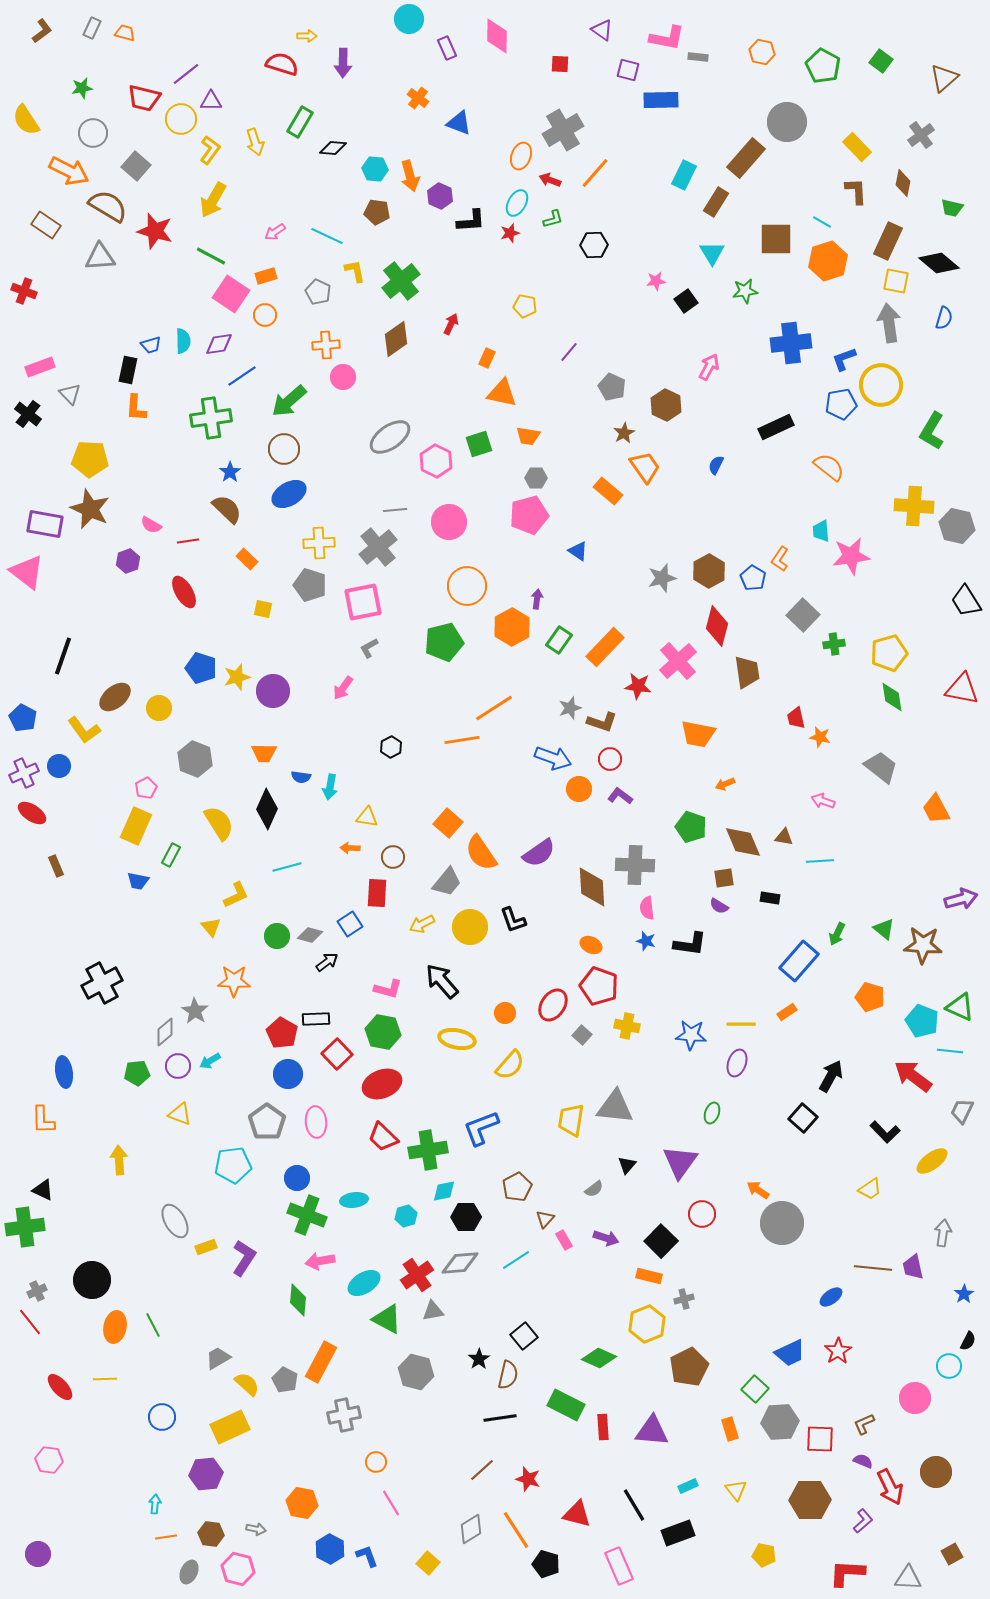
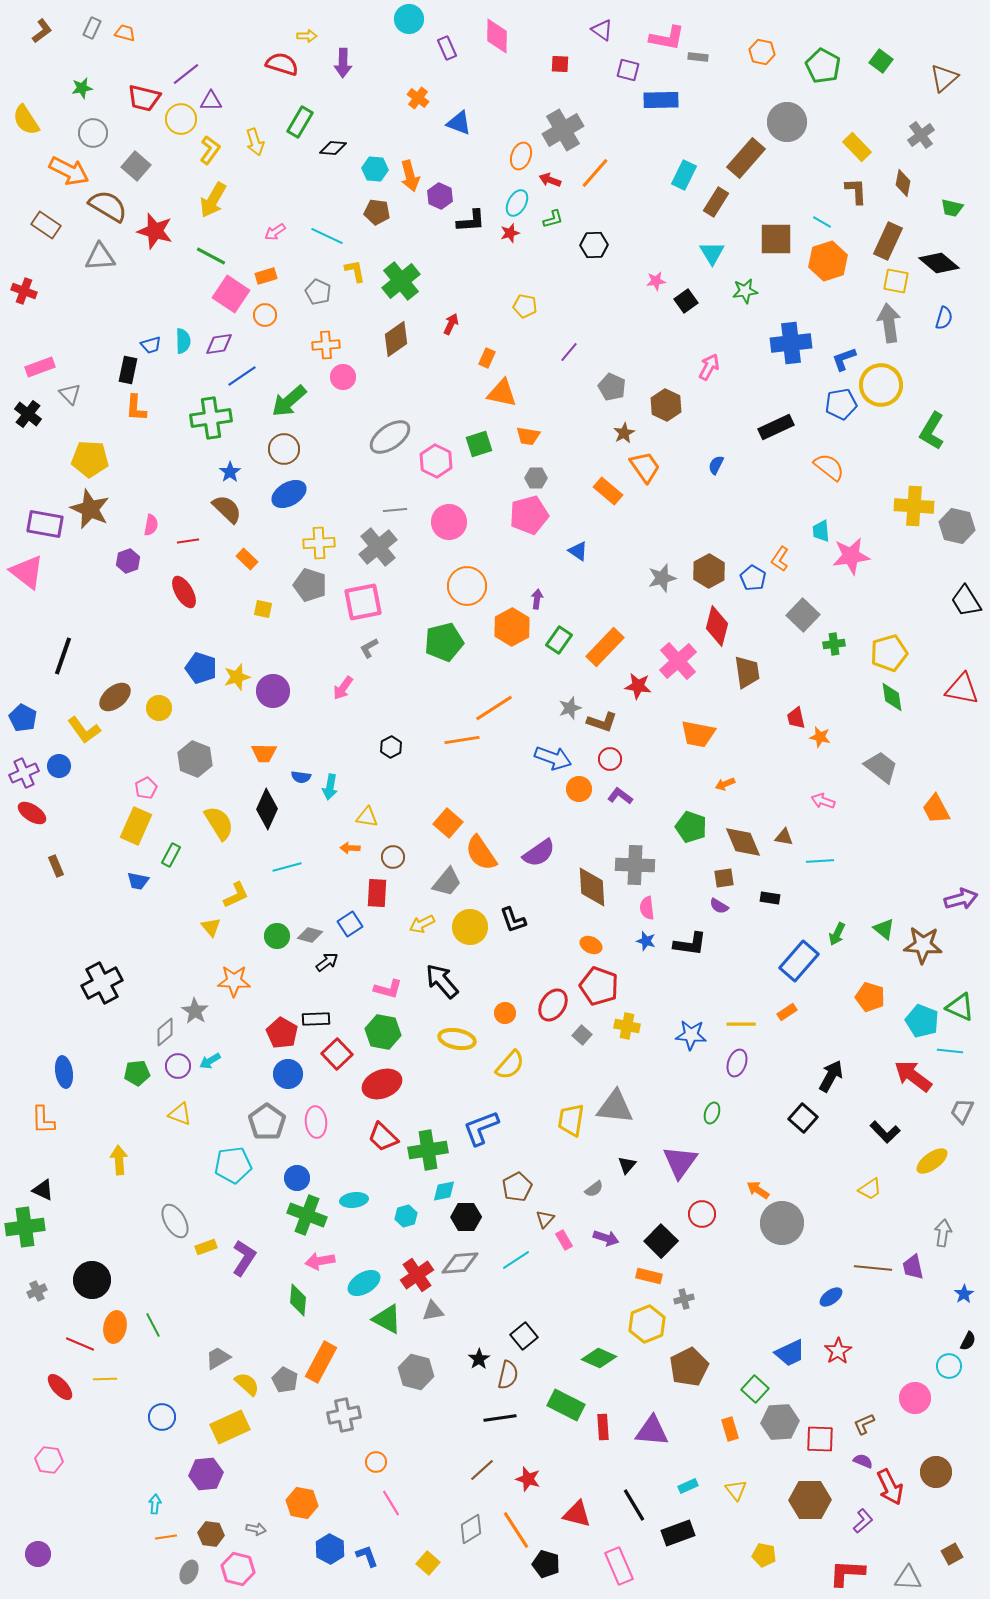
pink semicircle at (151, 525): rotated 110 degrees counterclockwise
red line at (30, 1322): moved 50 px right, 22 px down; rotated 28 degrees counterclockwise
